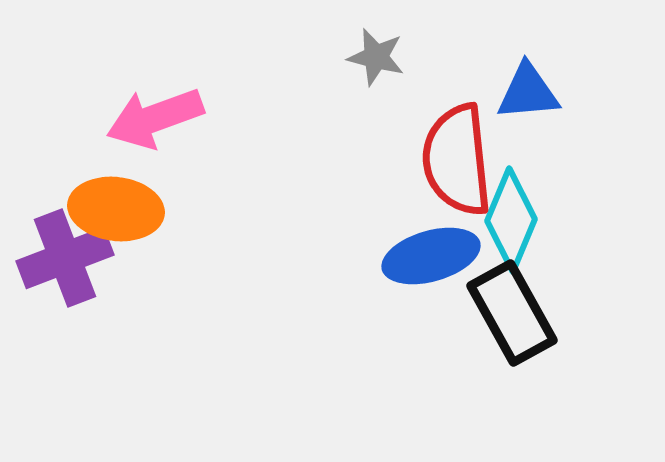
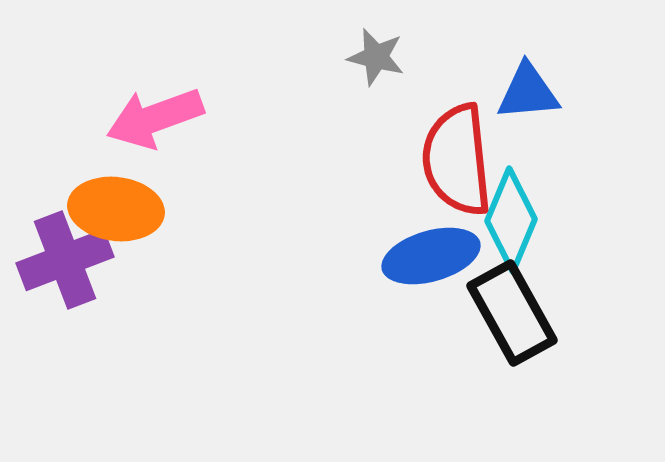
purple cross: moved 2 px down
